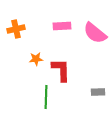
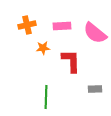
orange cross: moved 11 px right, 4 px up
orange star: moved 7 px right, 11 px up
red L-shape: moved 10 px right, 9 px up
gray rectangle: moved 3 px left, 3 px up
